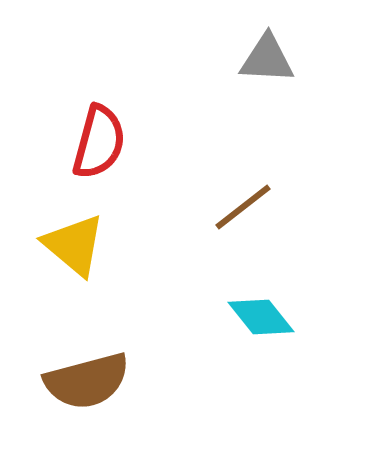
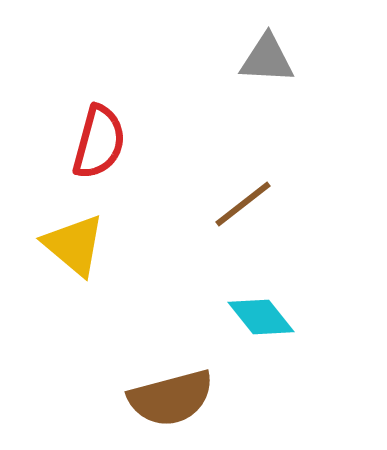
brown line: moved 3 px up
brown semicircle: moved 84 px right, 17 px down
